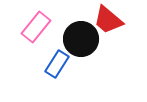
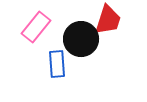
red trapezoid: rotated 112 degrees counterclockwise
blue rectangle: rotated 36 degrees counterclockwise
